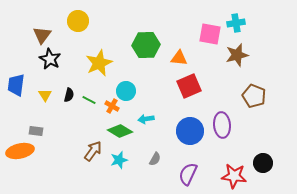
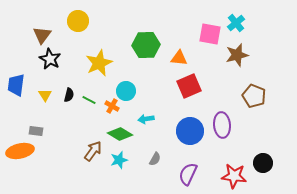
cyan cross: rotated 30 degrees counterclockwise
green diamond: moved 3 px down
